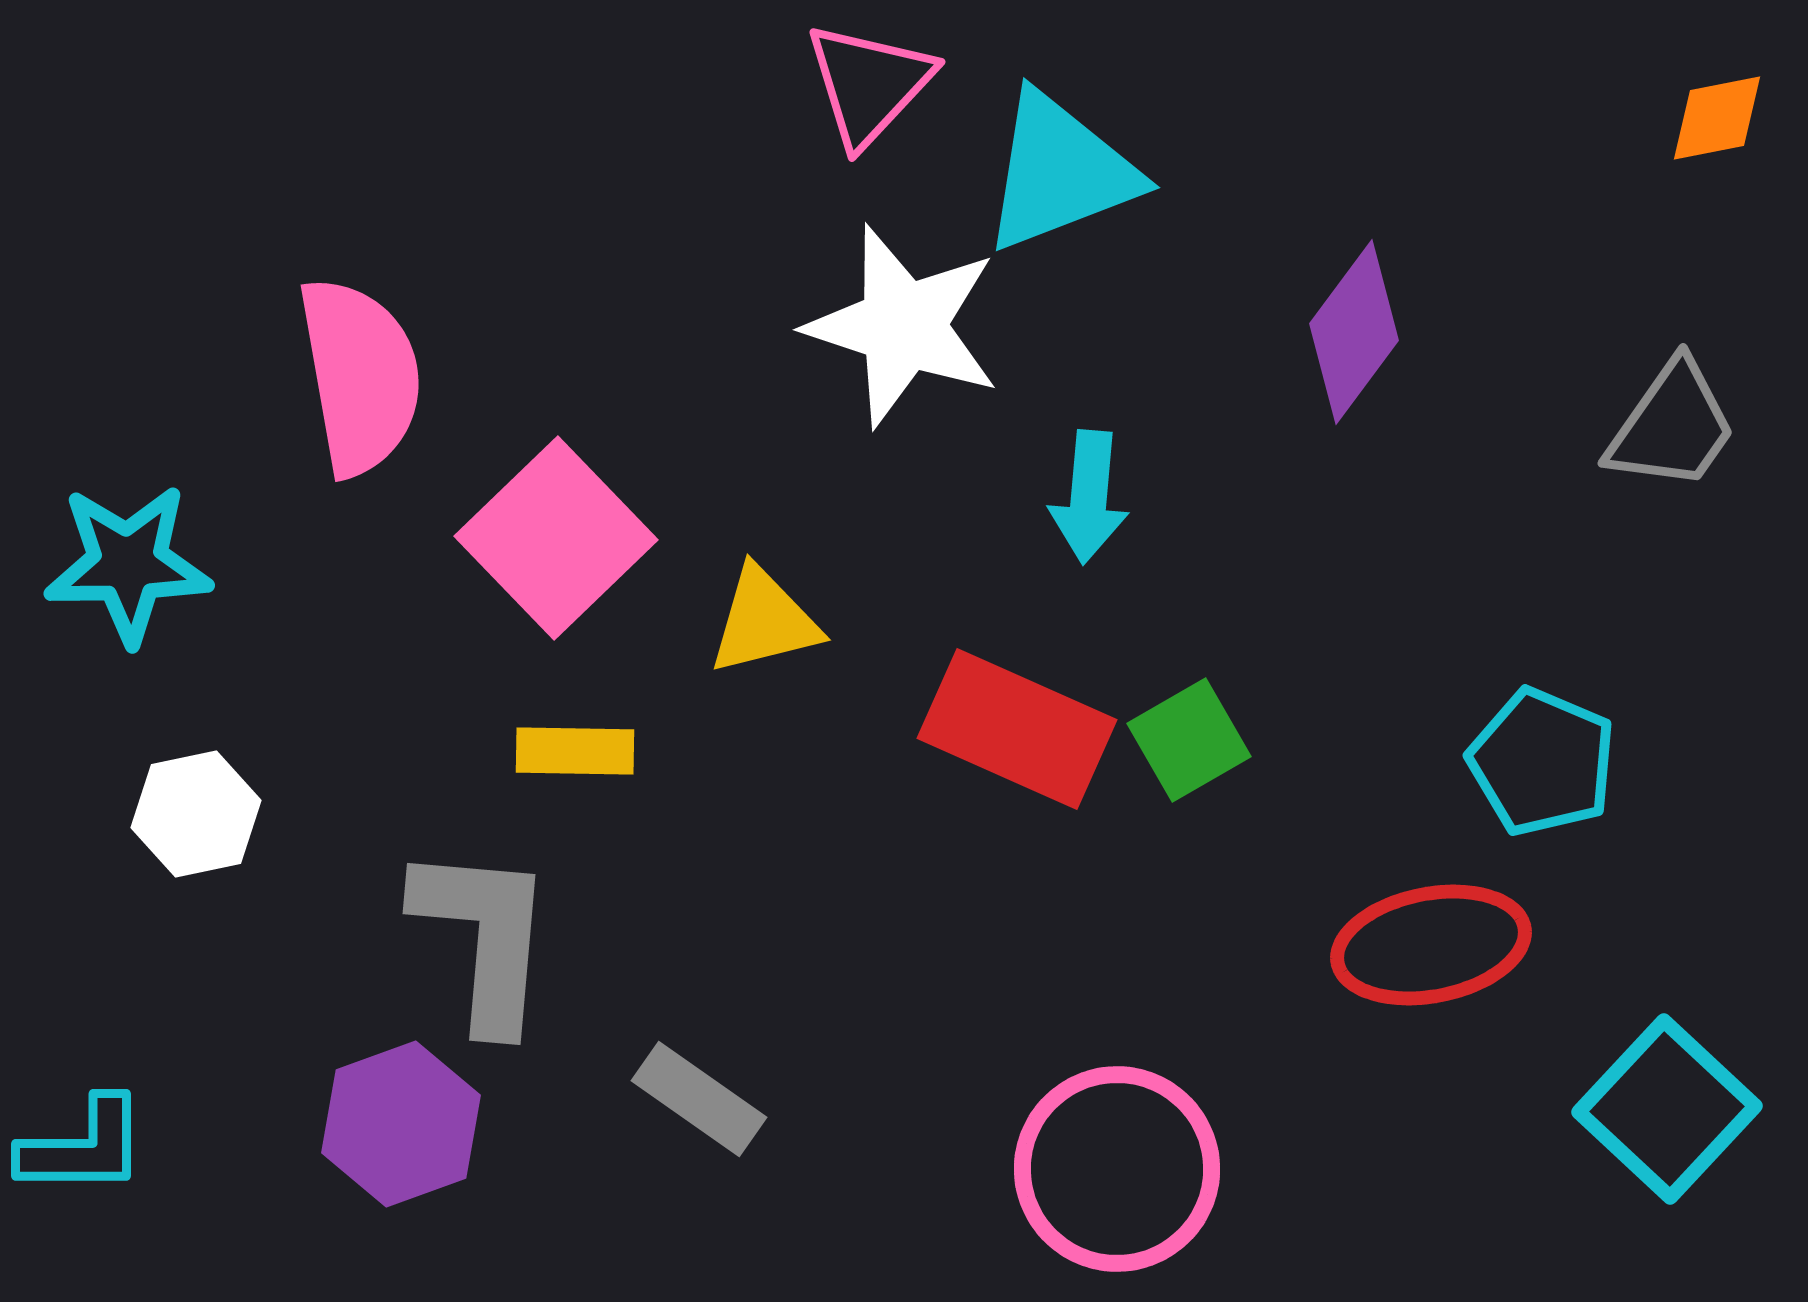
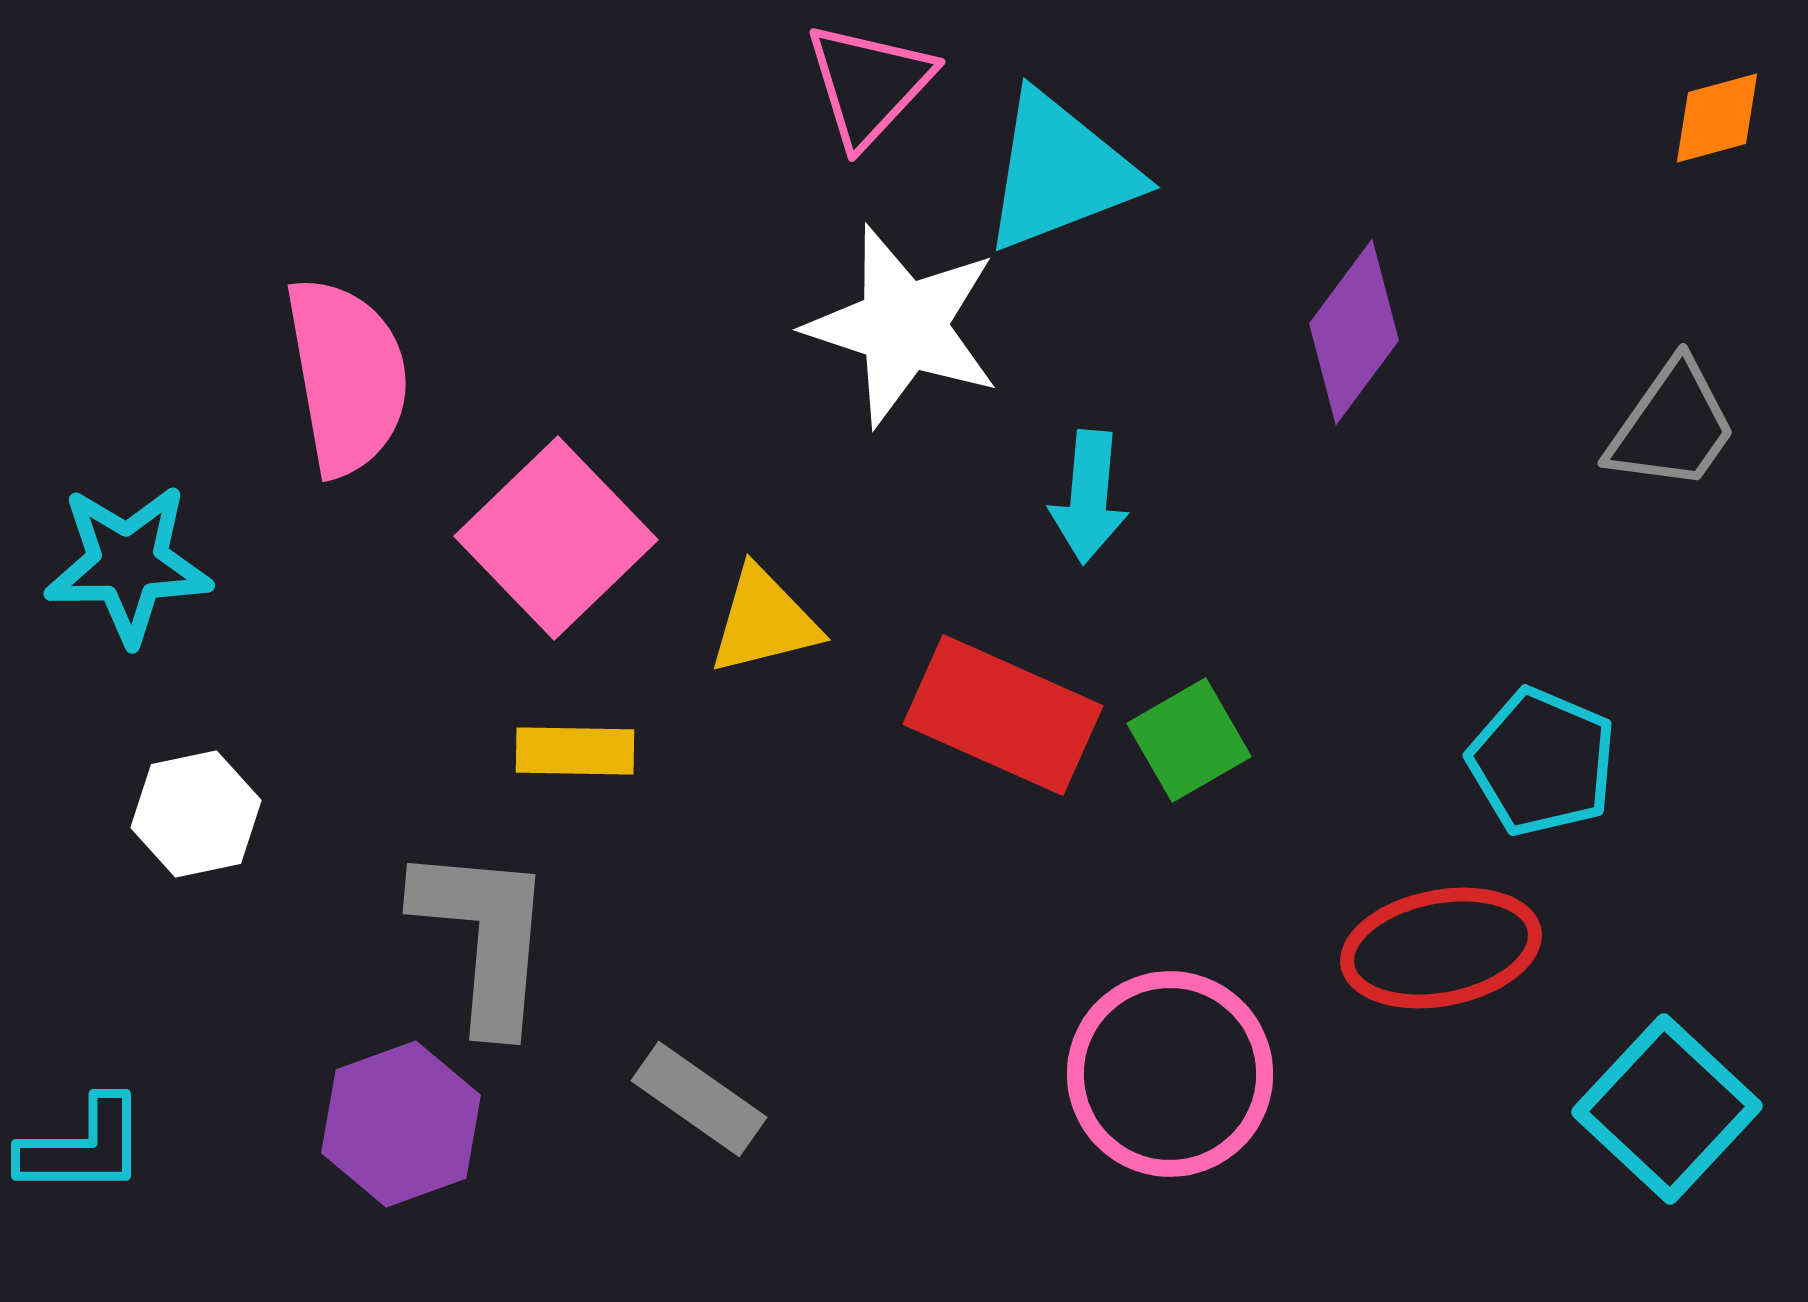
orange diamond: rotated 4 degrees counterclockwise
pink semicircle: moved 13 px left
red rectangle: moved 14 px left, 14 px up
red ellipse: moved 10 px right, 3 px down
pink circle: moved 53 px right, 95 px up
